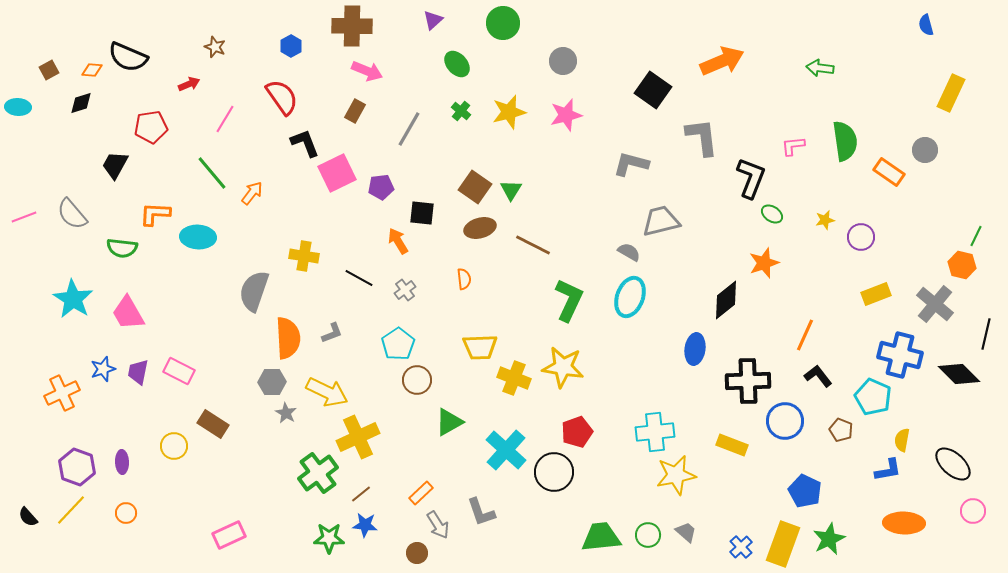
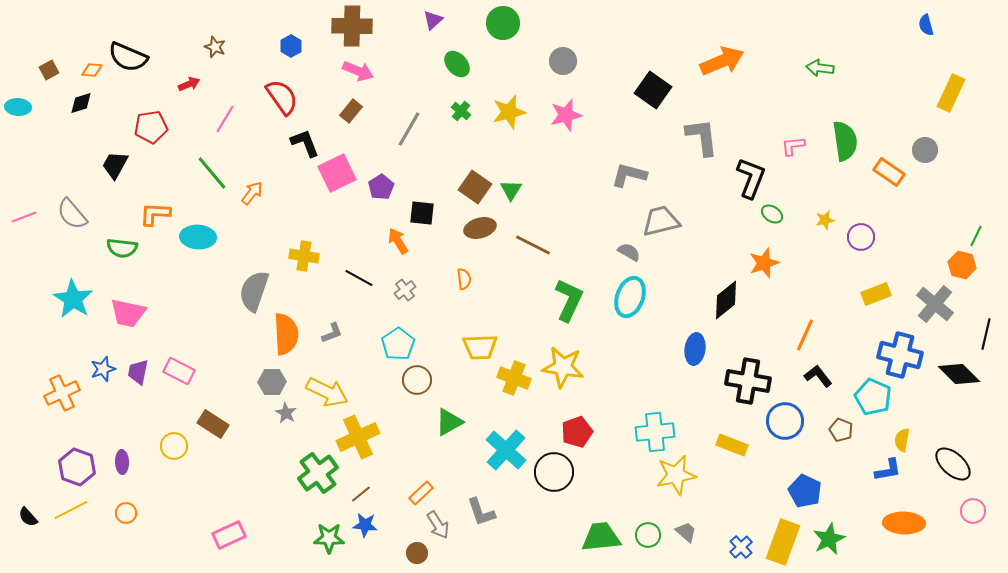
pink arrow at (367, 71): moved 9 px left
brown rectangle at (355, 111): moved 4 px left; rotated 10 degrees clockwise
gray L-shape at (631, 164): moved 2 px left, 11 px down
purple pentagon at (381, 187): rotated 25 degrees counterclockwise
pink trapezoid at (128, 313): rotated 48 degrees counterclockwise
orange semicircle at (288, 338): moved 2 px left, 4 px up
black cross at (748, 381): rotated 12 degrees clockwise
yellow line at (71, 510): rotated 20 degrees clockwise
yellow rectangle at (783, 544): moved 2 px up
